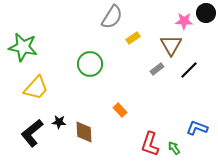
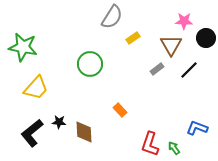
black circle: moved 25 px down
